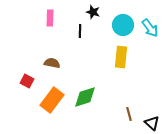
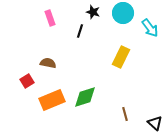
pink rectangle: rotated 21 degrees counterclockwise
cyan circle: moved 12 px up
black line: rotated 16 degrees clockwise
yellow rectangle: rotated 20 degrees clockwise
brown semicircle: moved 4 px left
red square: rotated 32 degrees clockwise
orange rectangle: rotated 30 degrees clockwise
brown line: moved 4 px left
black triangle: moved 3 px right
